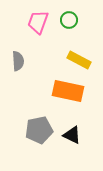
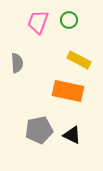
gray semicircle: moved 1 px left, 2 px down
